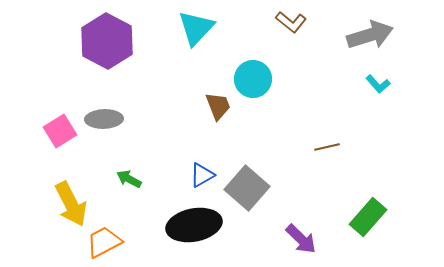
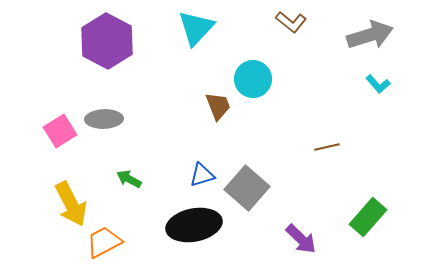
blue triangle: rotated 12 degrees clockwise
